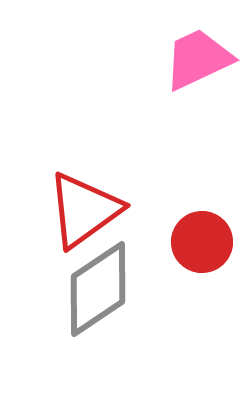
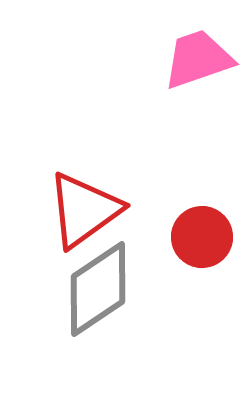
pink trapezoid: rotated 6 degrees clockwise
red circle: moved 5 px up
